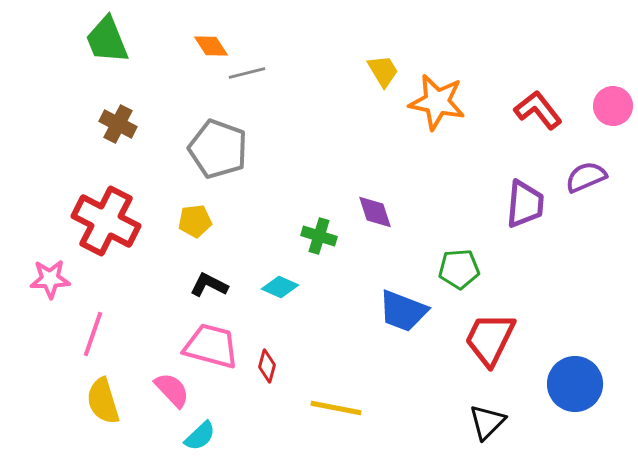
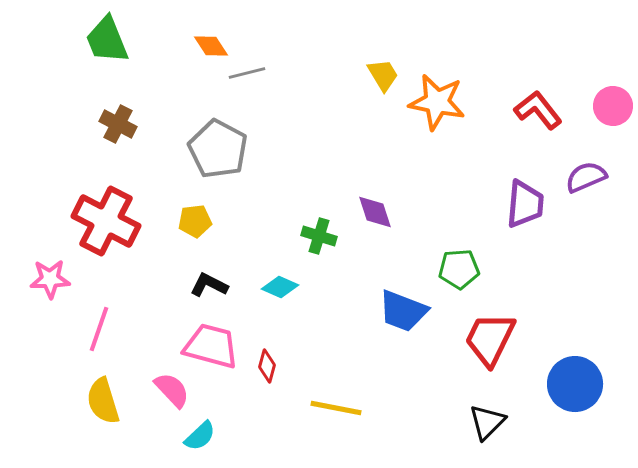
yellow trapezoid: moved 4 px down
gray pentagon: rotated 8 degrees clockwise
pink line: moved 6 px right, 5 px up
